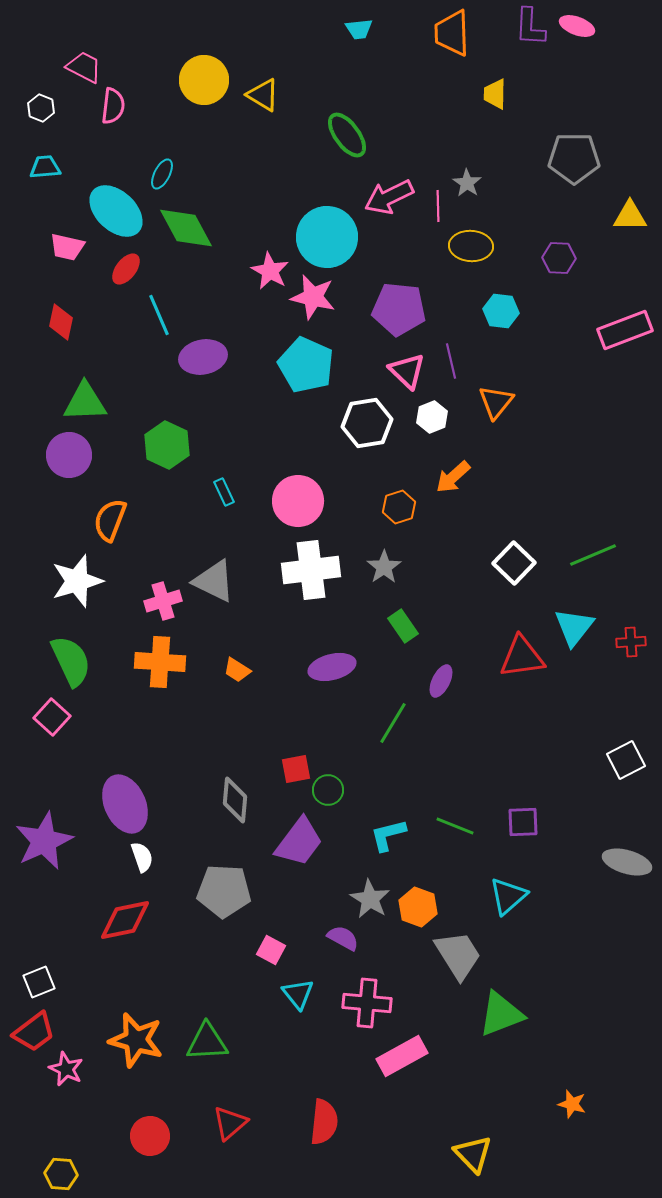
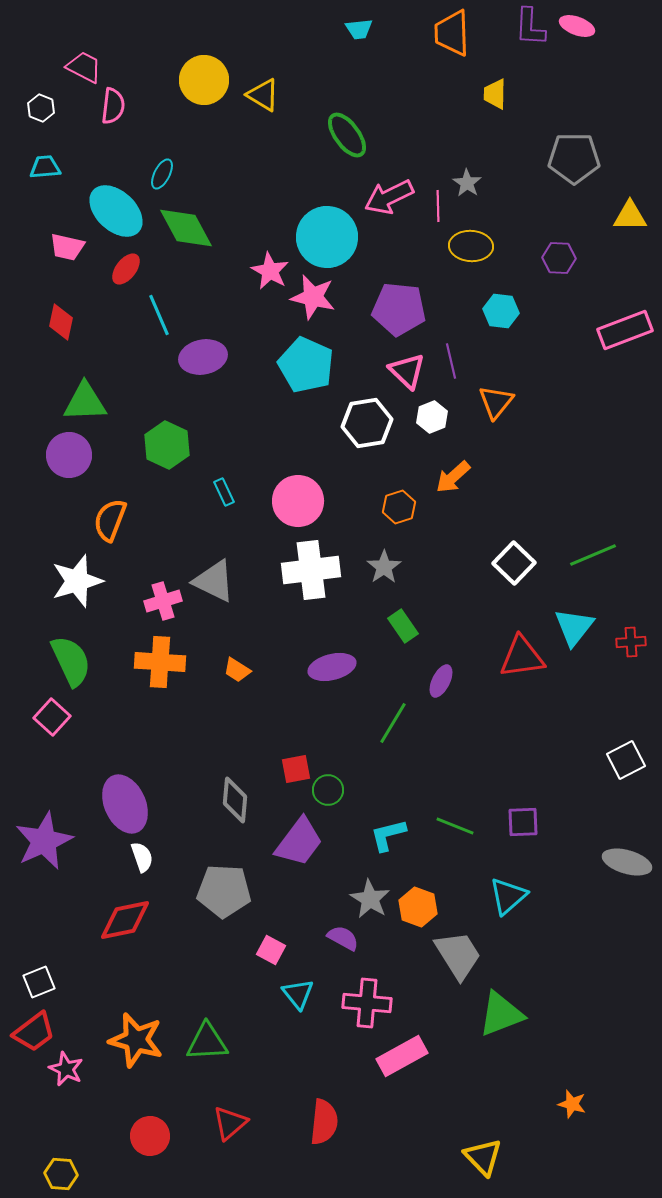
yellow triangle at (473, 1154): moved 10 px right, 3 px down
